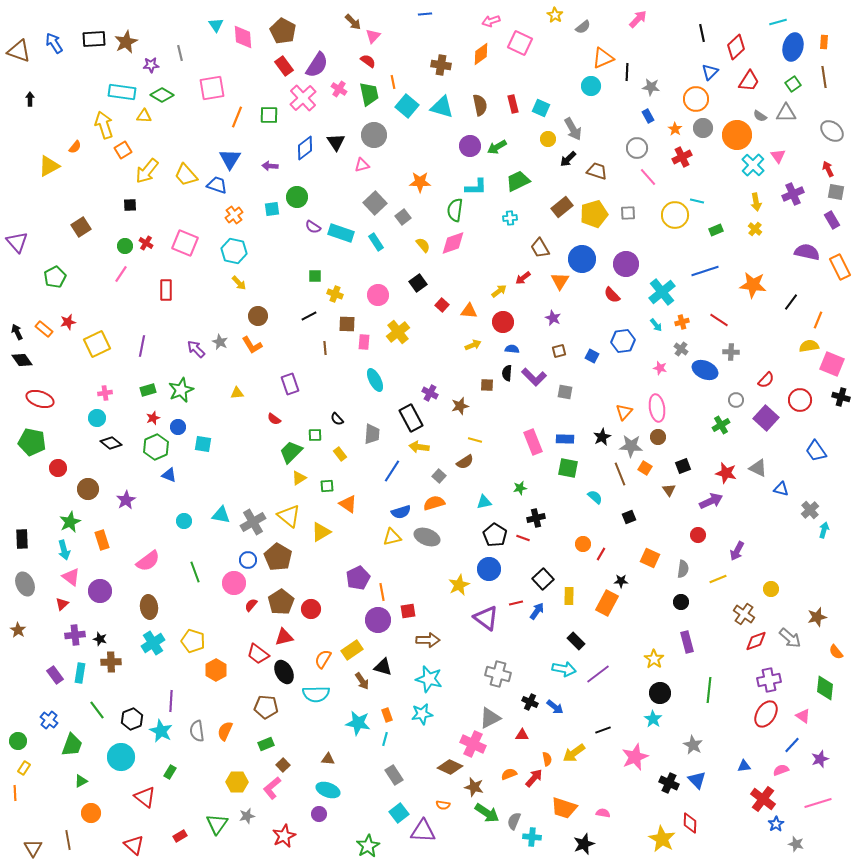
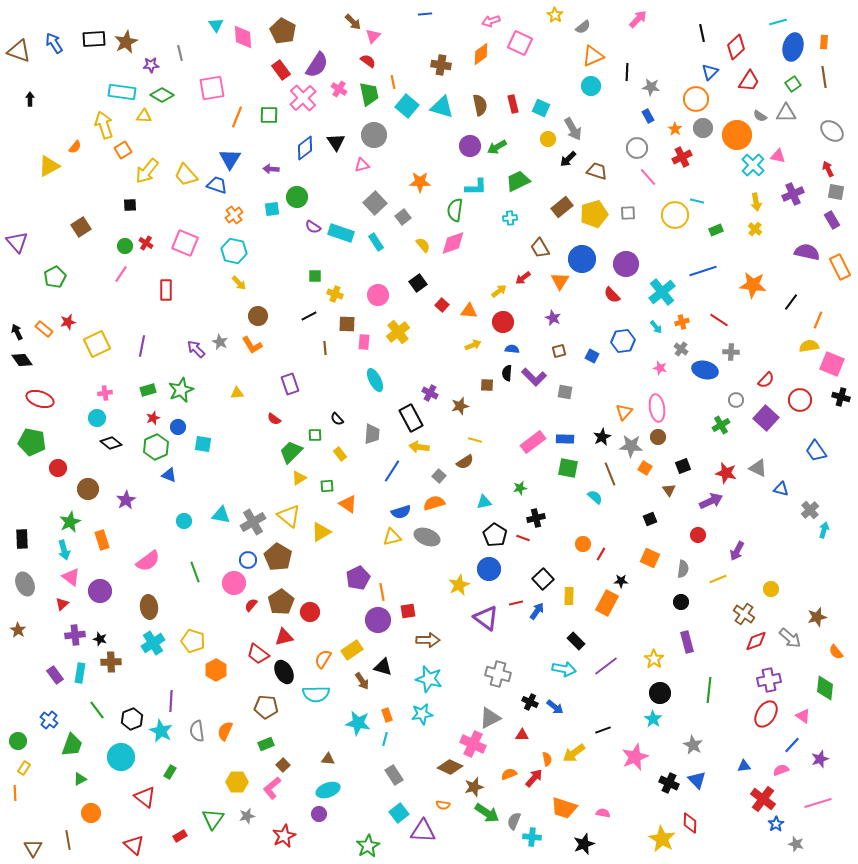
orange triangle at (603, 58): moved 10 px left, 2 px up
red rectangle at (284, 66): moved 3 px left, 4 px down
pink triangle at (778, 156): rotated 42 degrees counterclockwise
purple arrow at (270, 166): moved 1 px right, 3 px down
blue line at (705, 271): moved 2 px left
cyan arrow at (656, 325): moved 2 px down
blue ellipse at (705, 370): rotated 10 degrees counterclockwise
pink rectangle at (533, 442): rotated 75 degrees clockwise
brown line at (620, 474): moved 10 px left
black square at (629, 517): moved 21 px right, 2 px down
red circle at (311, 609): moved 1 px left, 3 px down
purple line at (598, 674): moved 8 px right, 8 px up
green triangle at (81, 781): moved 1 px left, 2 px up
brown star at (474, 787): rotated 30 degrees counterclockwise
cyan ellipse at (328, 790): rotated 40 degrees counterclockwise
green triangle at (217, 824): moved 4 px left, 5 px up
